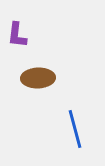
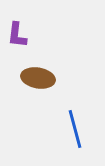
brown ellipse: rotated 12 degrees clockwise
